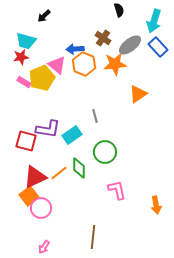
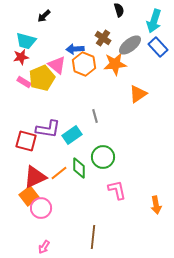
green circle: moved 2 px left, 5 px down
